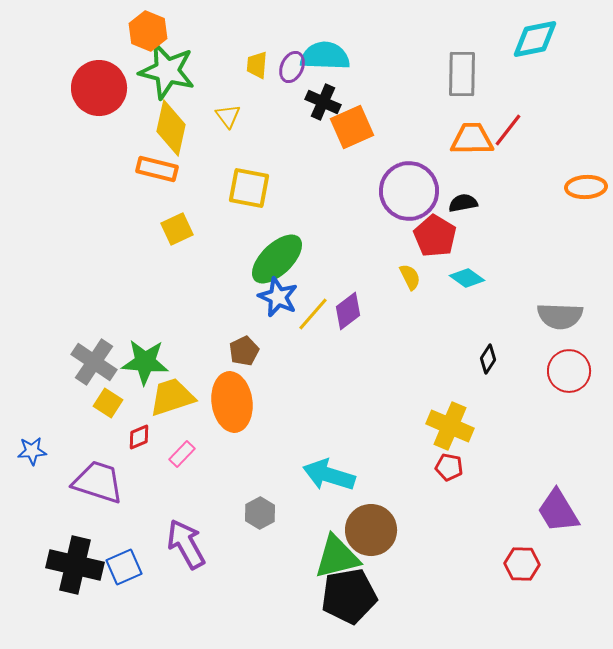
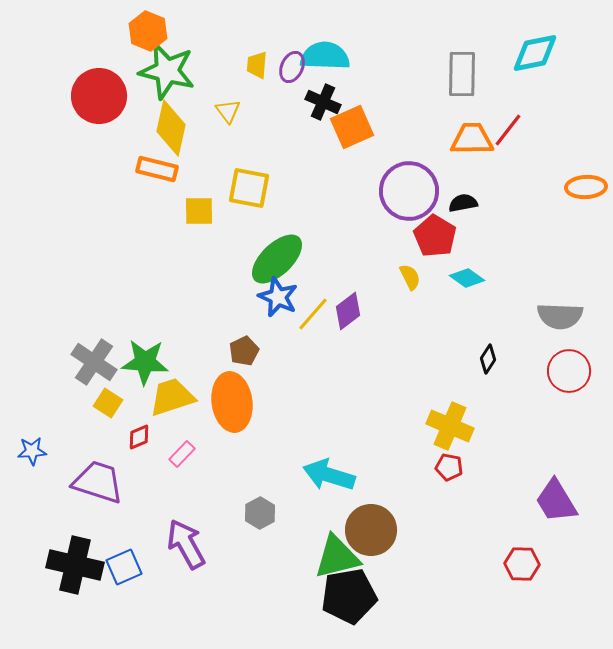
cyan diamond at (535, 39): moved 14 px down
red circle at (99, 88): moved 8 px down
yellow triangle at (228, 116): moved 5 px up
yellow square at (177, 229): moved 22 px right, 18 px up; rotated 24 degrees clockwise
purple trapezoid at (558, 511): moved 2 px left, 10 px up
